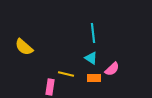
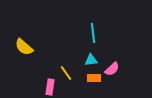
cyan triangle: moved 2 px down; rotated 40 degrees counterclockwise
yellow line: moved 1 px up; rotated 42 degrees clockwise
